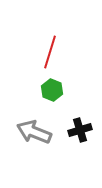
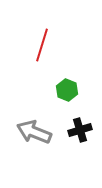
red line: moved 8 px left, 7 px up
green hexagon: moved 15 px right
